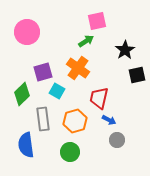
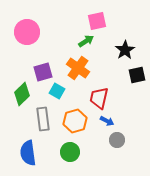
blue arrow: moved 2 px left, 1 px down
blue semicircle: moved 2 px right, 8 px down
